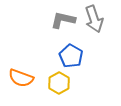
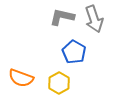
gray L-shape: moved 1 px left, 3 px up
blue pentagon: moved 3 px right, 4 px up
